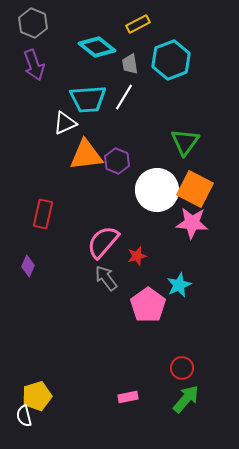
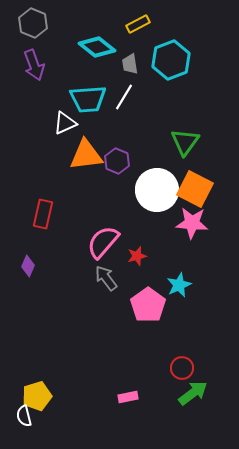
green arrow: moved 7 px right, 6 px up; rotated 12 degrees clockwise
